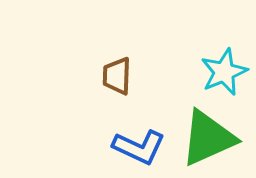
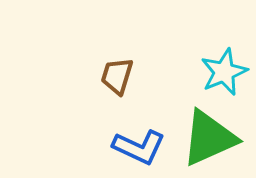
brown trapezoid: rotated 15 degrees clockwise
green triangle: moved 1 px right
